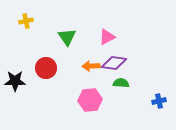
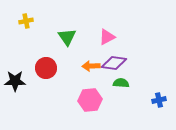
blue cross: moved 1 px up
